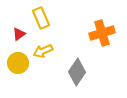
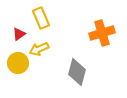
yellow arrow: moved 4 px left, 2 px up
gray diamond: rotated 20 degrees counterclockwise
